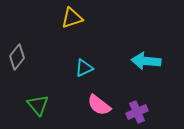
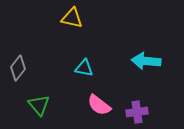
yellow triangle: rotated 30 degrees clockwise
gray diamond: moved 1 px right, 11 px down
cyan triangle: rotated 36 degrees clockwise
green triangle: moved 1 px right
purple cross: rotated 15 degrees clockwise
